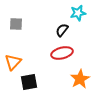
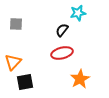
black square: moved 4 px left
